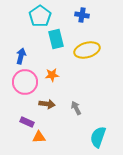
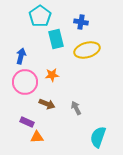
blue cross: moved 1 px left, 7 px down
brown arrow: rotated 14 degrees clockwise
orange triangle: moved 2 px left
